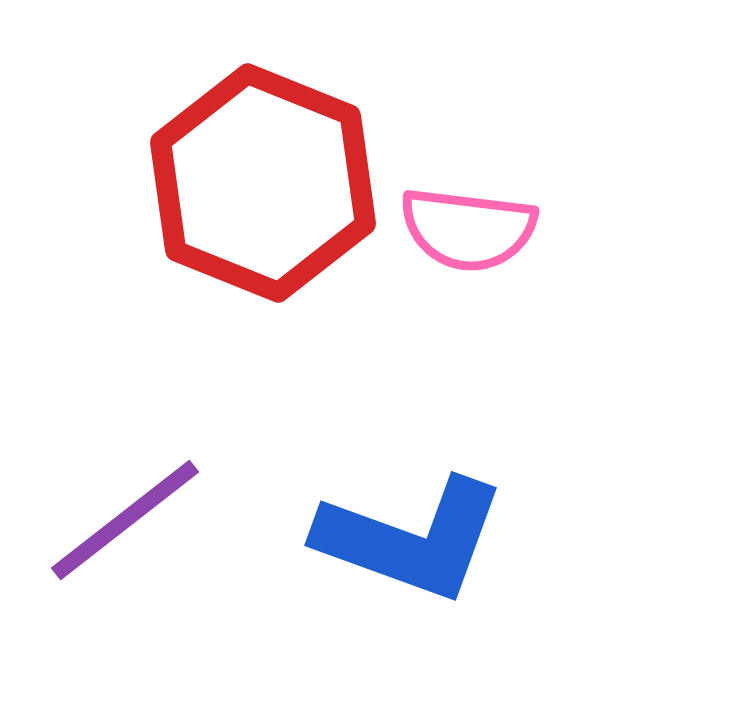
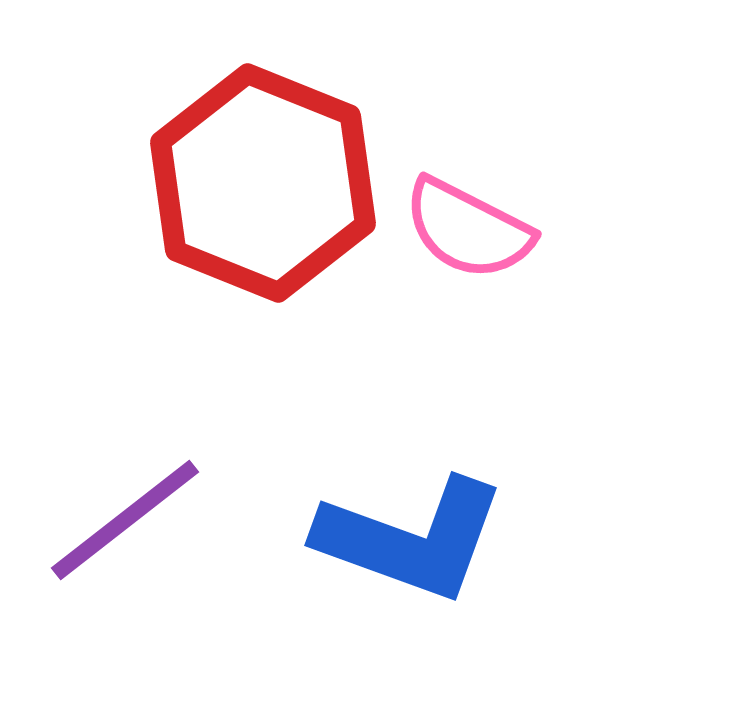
pink semicircle: rotated 20 degrees clockwise
